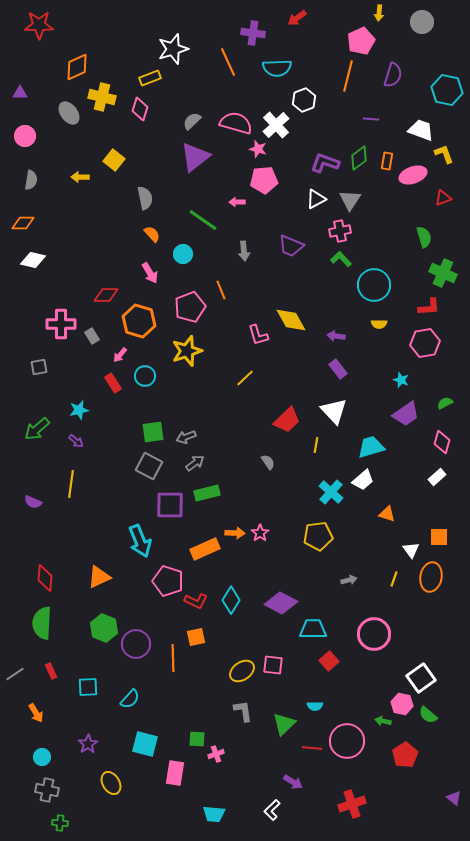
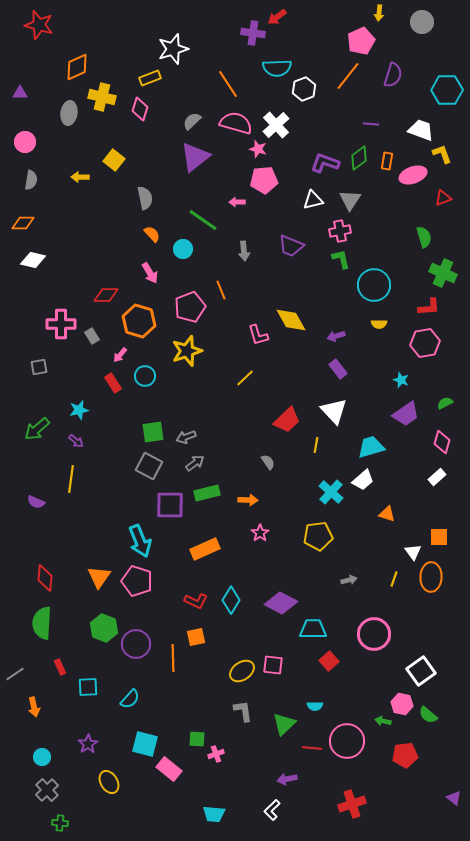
red arrow at (297, 18): moved 20 px left, 1 px up
red star at (39, 25): rotated 16 degrees clockwise
orange line at (228, 62): moved 22 px down; rotated 8 degrees counterclockwise
orange line at (348, 76): rotated 24 degrees clockwise
cyan hexagon at (447, 90): rotated 12 degrees counterclockwise
white hexagon at (304, 100): moved 11 px up
gray ellipse at (69, 113): rotated 45 degrees clockwise
purple line at (371, 119): moved 5 px down
pink circle at (25, 136): moved 6 px down
yellow L-shape at (444, 154): moved 2 px left
white triangle at (316, 199): moved 3 px left, 1 px down; rotated 15 degrees clockwise
cyan circle at (183, 254): moved 5 px up
green L-shape at (341, 259): rotated 30 degrees clockwise
purple arrow at (336, 336): rotated 24 degrees counterclockwise
yellow line at (71, 484): moved 5 px up
purple semicircle at (33, 502): moved 3 px right
orange arrow at (235, 533): moved 13 px right, 33 px up
white triangle at (411, 550): moved 2 px right, 2 px down
orange triangle at (99, 577): rotated 30 degrees counterclockwise
orange ellipse at (431, 577): rotated 8 degrees counterclockwise
pink pentagon at (168, 581): moved 31 px left
red rectangle at (51, 671): moved 9 px right, 4 px up
white square at (421, 678): moved 7 px up
orange arrow at (36, 713): moved 2 px left, 6 px up; rotated 18 degrees clockwise
red pentagon at (405, 755): rotated 25 degrees clockwise
pink rectangle at (175, 773): moved 6 px left, 4 px up; rotated 60 degrees counterclockwise
purple arrow at (293, 782): moved 6 px left, 3 px up; rotated 138 degrees clockwise
yellow ellipse at (111, 783): moved 2 px left, 1 px up
gray cross at (47, 790): rotated 35 degrees clockwise
